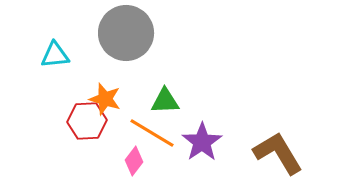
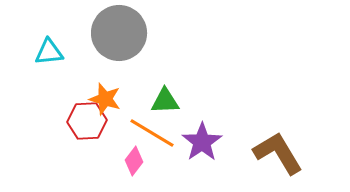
gray circle: moved 7 px left
cyan triangle: moved 6 px left, 3 px up
